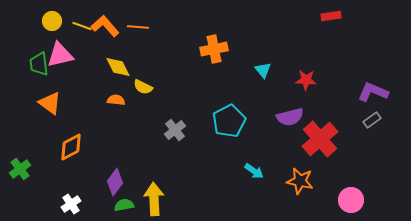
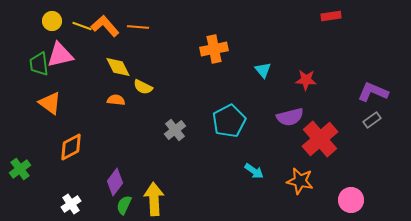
green semicircle: rotated 54 degrees counterclockwise
